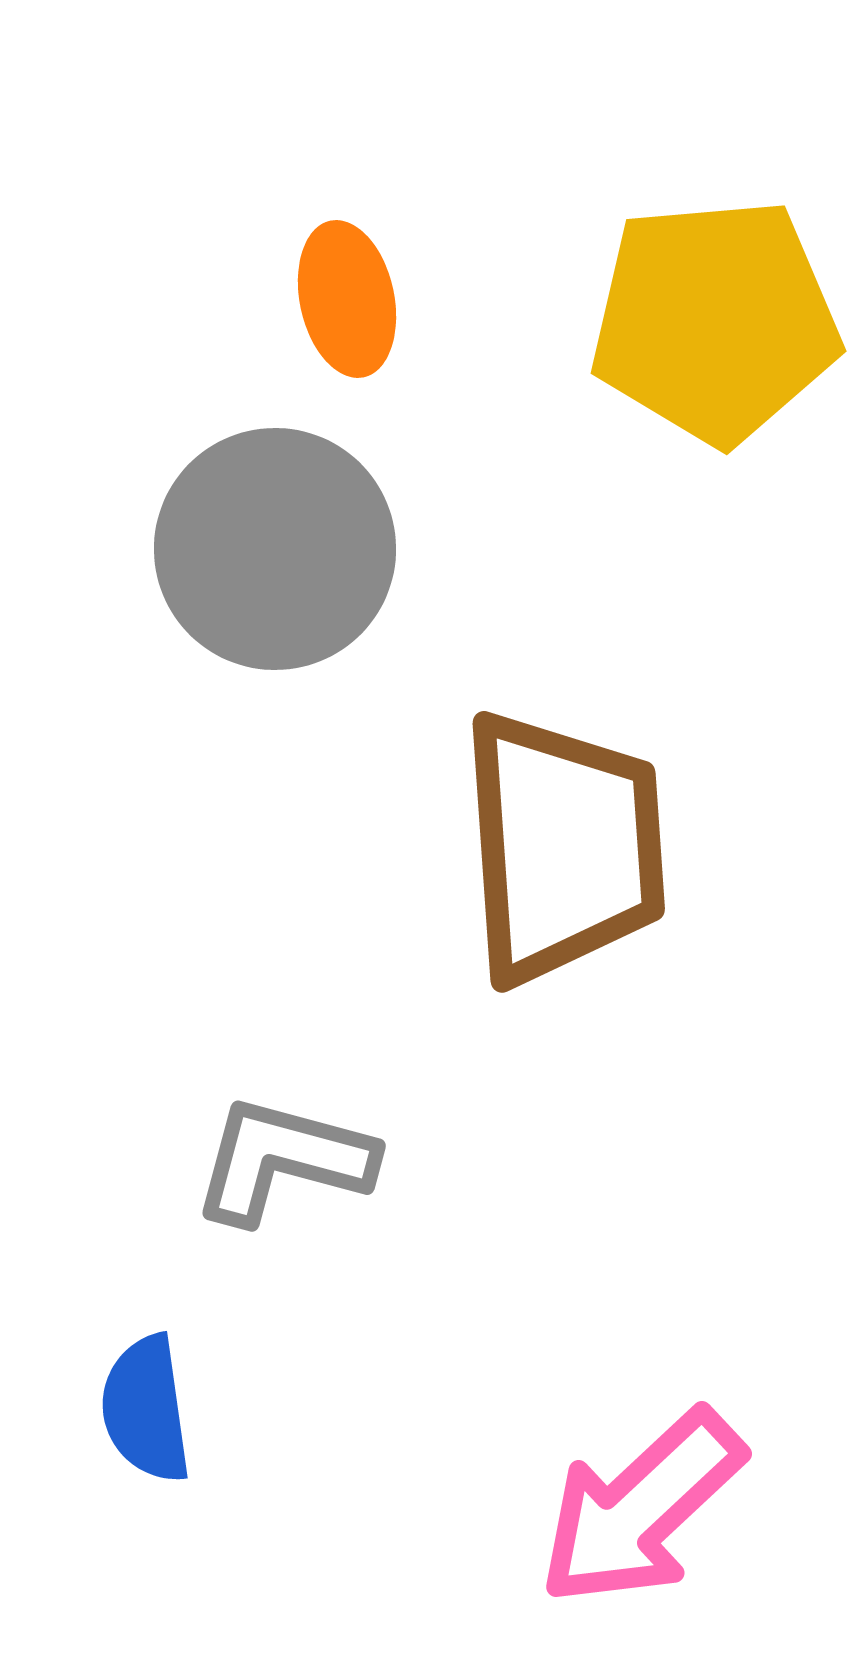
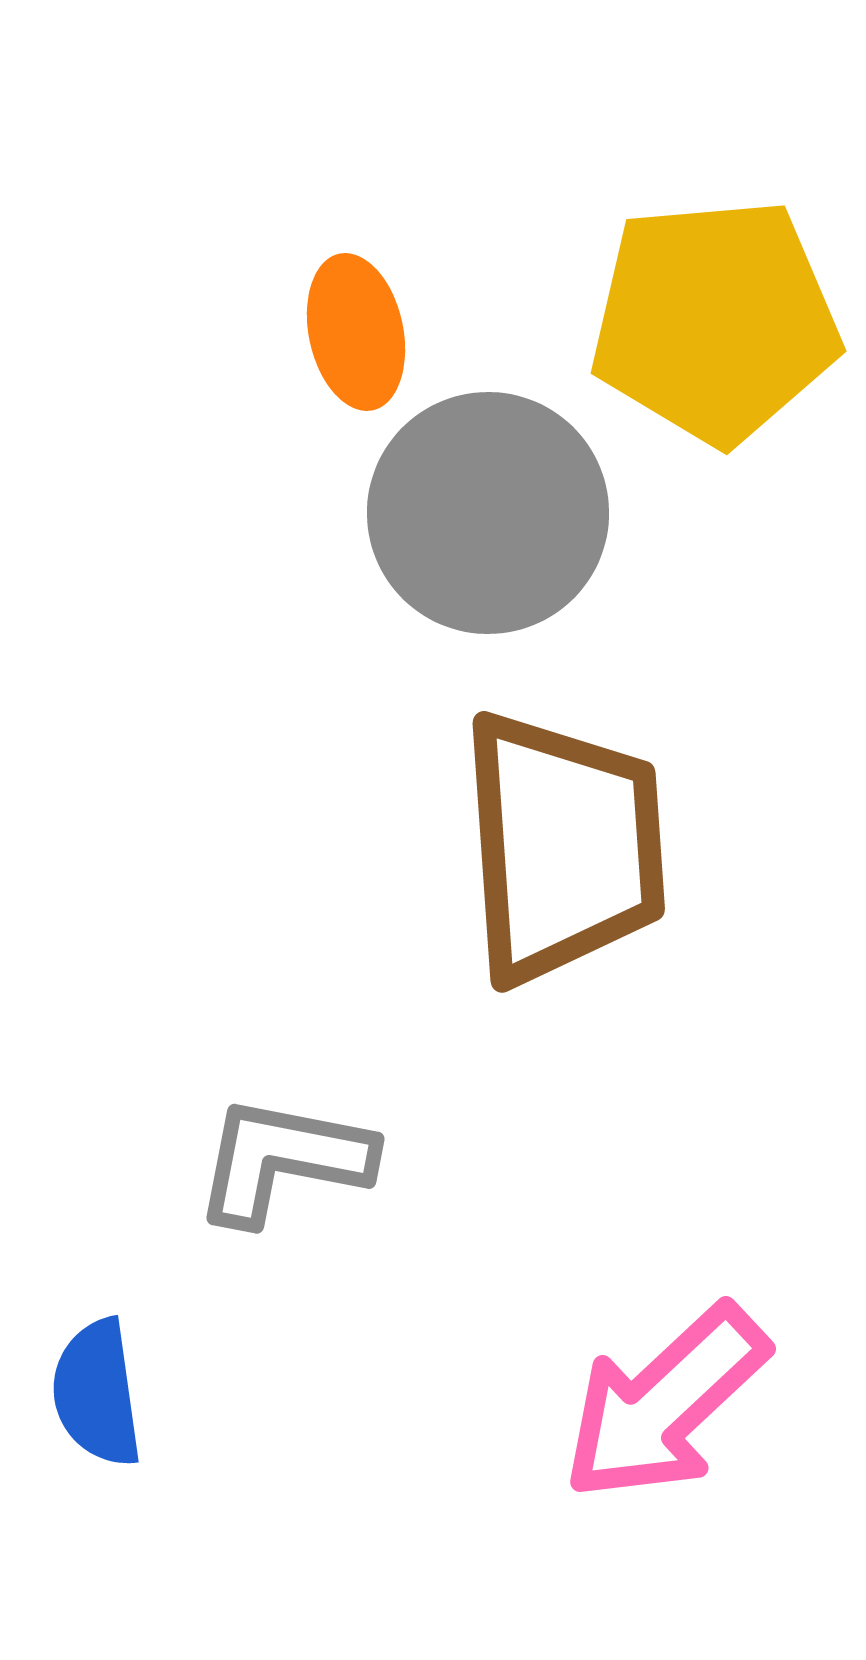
orange ellipse: moved 9 px right, 33 px down
gray circle: moved 213 px right, 36 px up
gray L-shape: rotated 4 degrees counterclockwise
blue semicircle: moved 49 px left, 16 px up
pink arrow: moved 24 px right, 105 px up
